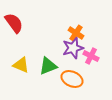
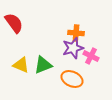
orange cross: rotated 28 degrees counterclockwise
green triangle: moved 5 px left, 1 px up
